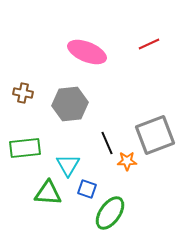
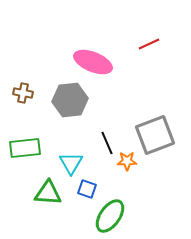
pink ellipse: moved 6 px right, 10 px down
gray hexagon: moved 4 px up
cyan triangle: moved 3 px right, 2 px up
green ellipse: moved 3 px down
